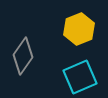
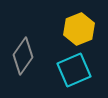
cyan square: moved 6 px left, 7 px up
